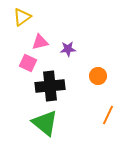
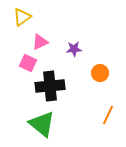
pink triangle: rotated 12 degrees counterclockwise
purple star: moved 6 px right
orange circle: moved 2 px right, 3 px up
green triangle: moved 3 px left, 1 px down
